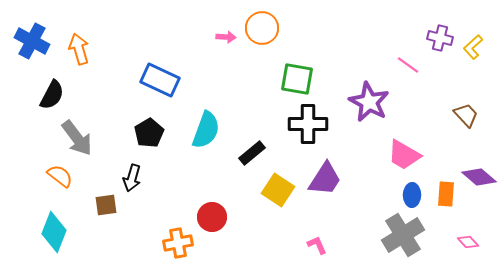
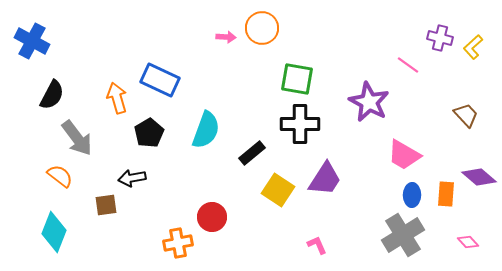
orange arrow: moved 38 px right, 49 px down
black cross: moved 8 px left
black arrow: rotated 64 degrees clockwise
